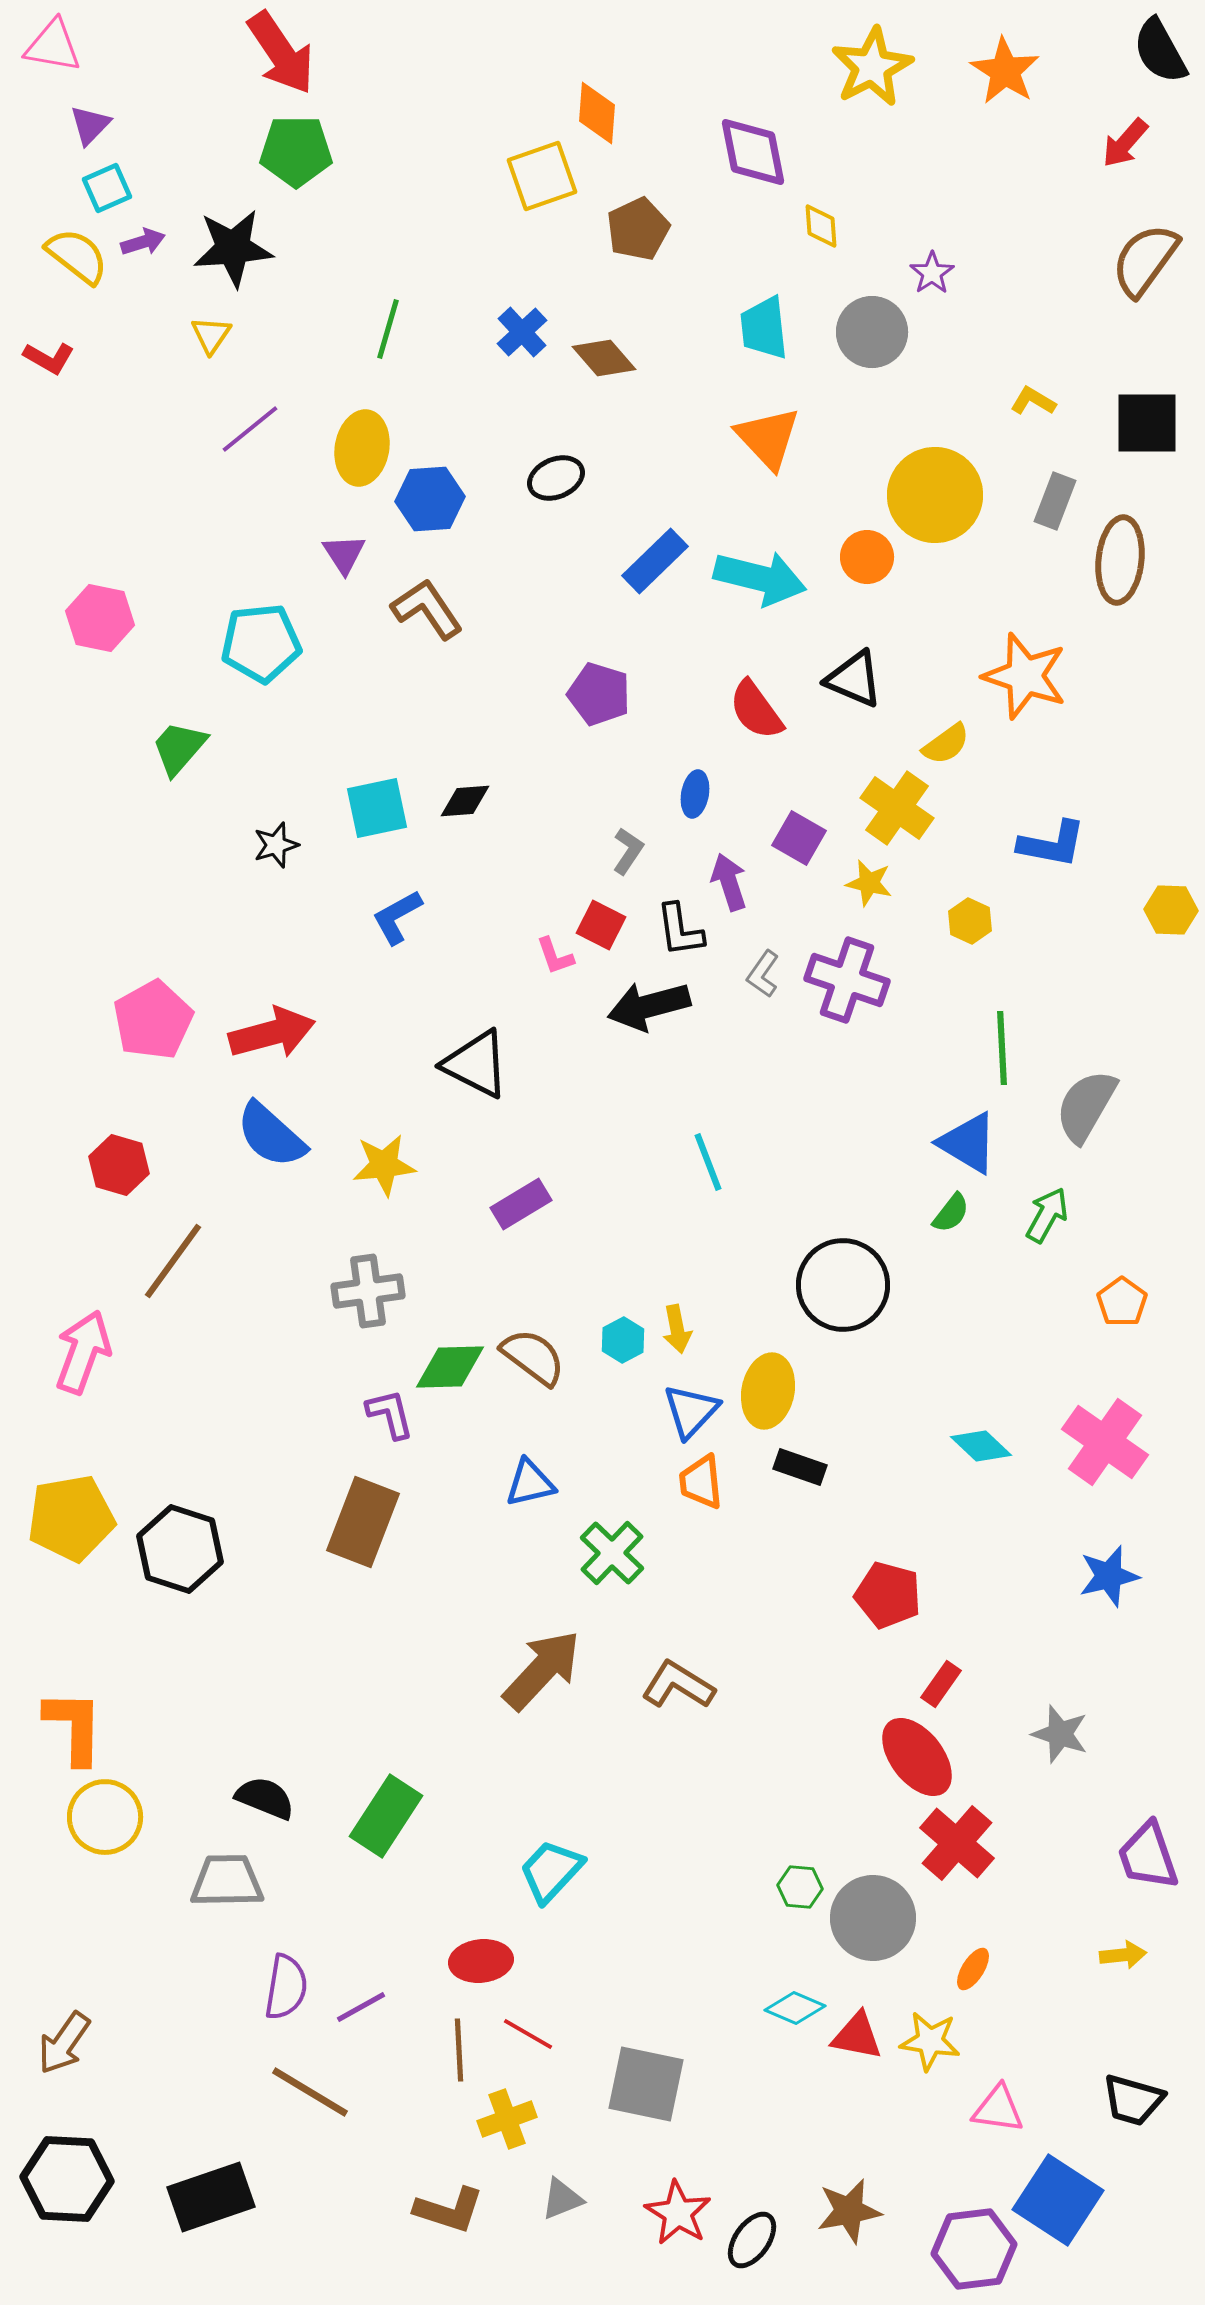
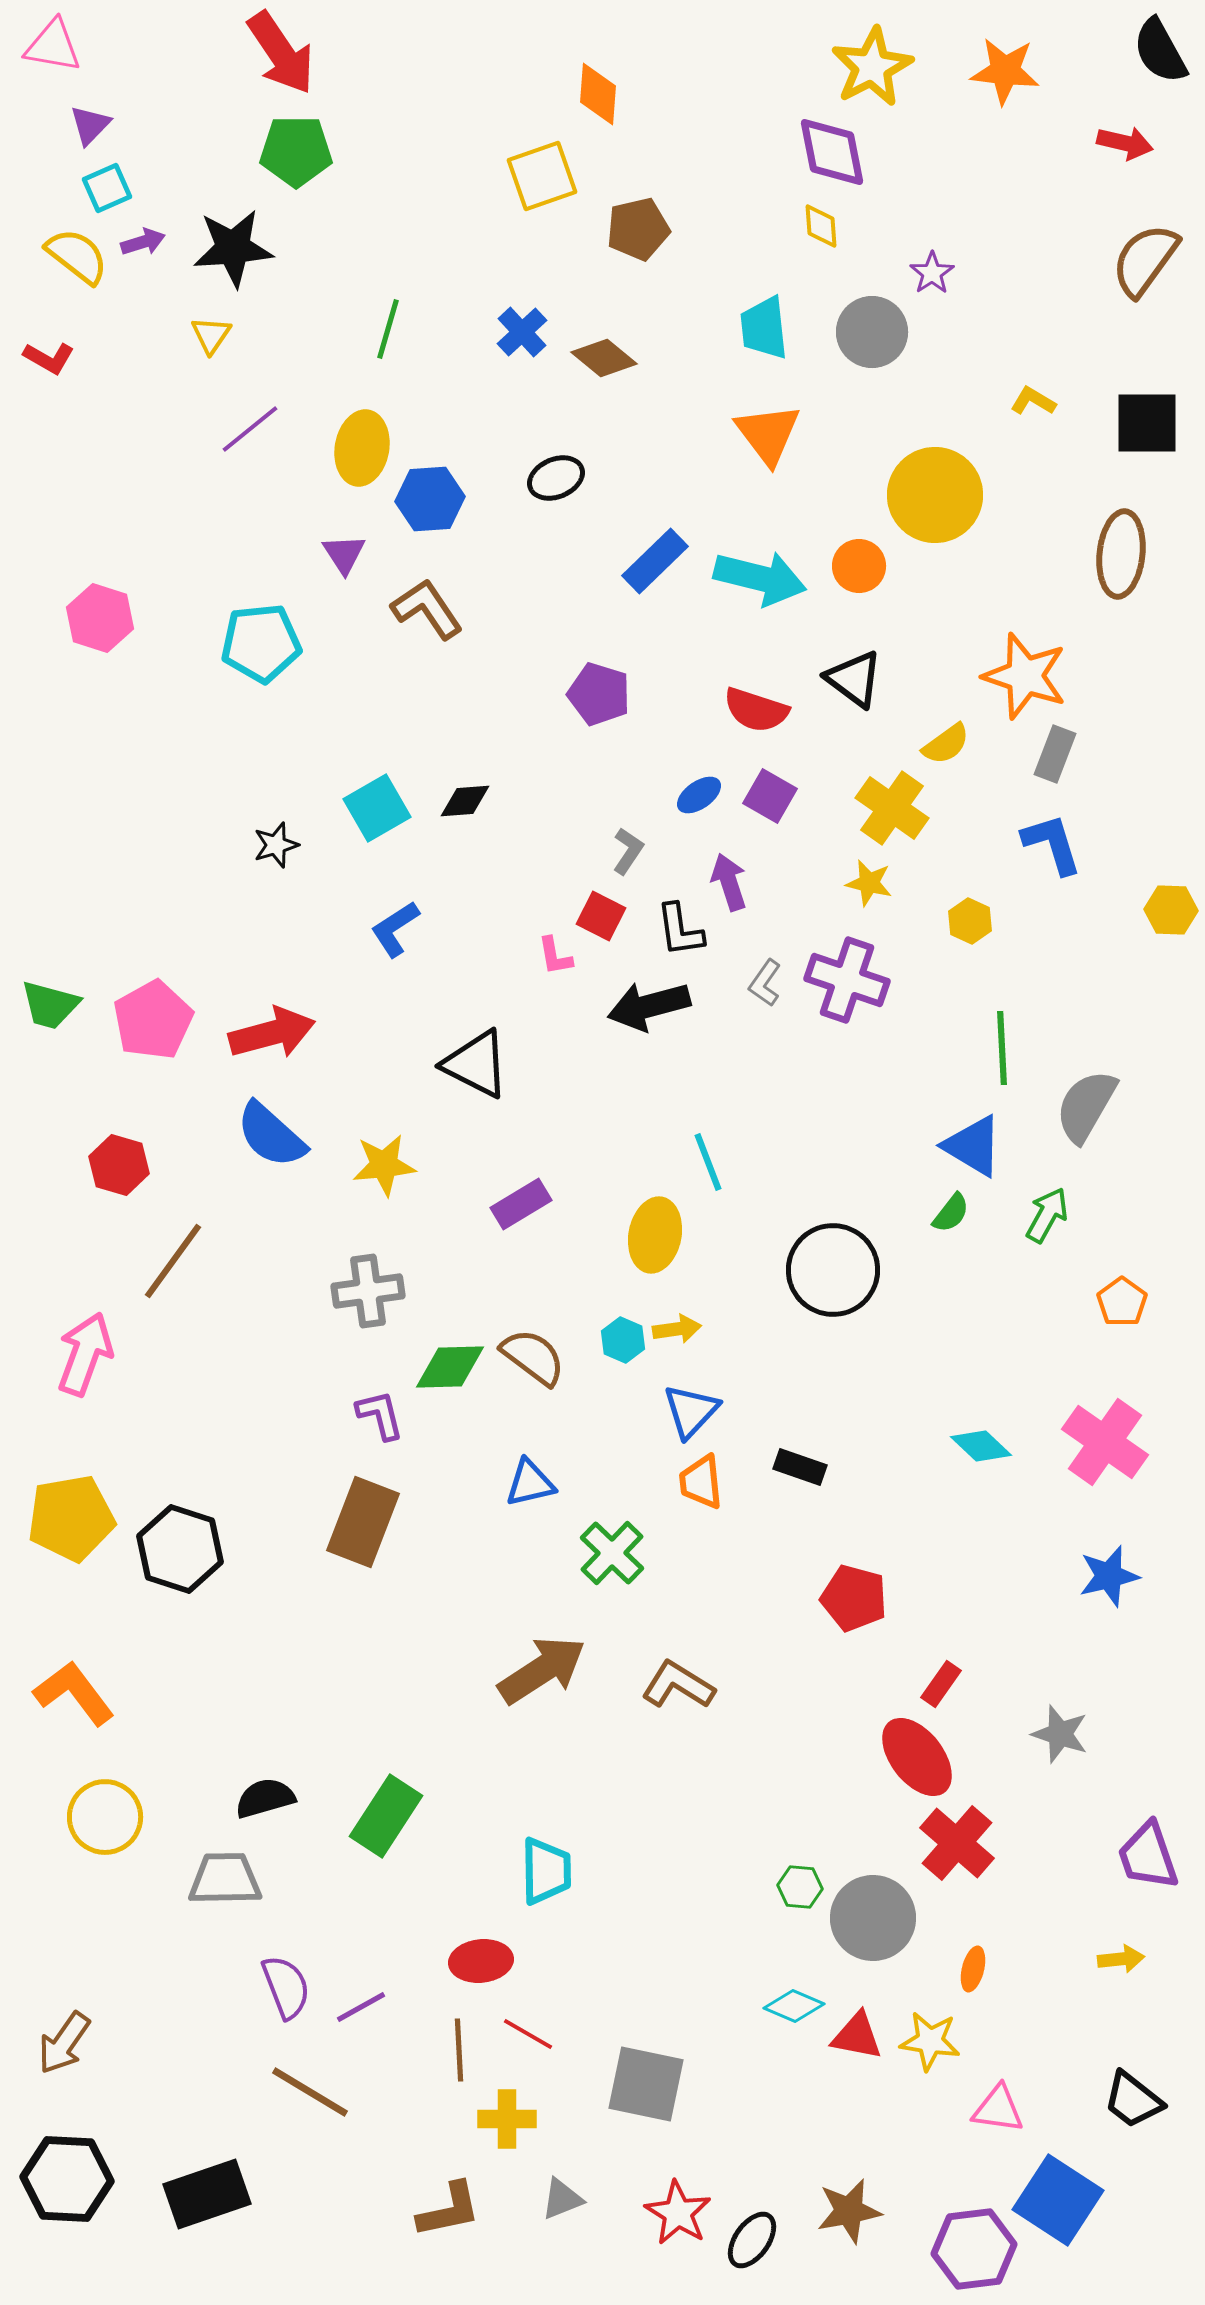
orange star at (1005, 71): rotated 26 degrees counterclockwise
orange diamond at (597, 113): moved 1 px right, 19 px up
red arrow at (1125, 143): rotated 118 degrees counterclockwise
purple diamond at (753, 152): moved 79 px right
brown pentagon at (638, 229): rotated 12 degrees clockwise
brown diamond at (604, 358): rotated 10 degrees counterclockwise
orange triangle at (768, 438): moved 4 px up; rotated 6 degrees clockwise
gray rectangle at (1055, 501): moved 253 px down
orange circle at (867, 557): moved 8 px left, 9 px down
brown ellipse at (1120, 560): moved 1 px right, 6 px up
pink hexagon at (100, 618): rotated 6 degrees clockwise
black triangle at (854, 679): rotated 14 degrees clockwise
red semicircle at (756, 710): rotated 36 degrees counterclockwise
green trapezoid at (179, 748): moved 129 px left, 257 px down; rotated 116 degrees counterclockwise
blue ellipse at (695, 794): moved 4 px right, 1 px down; rotated 45 degrees clockwise
cyan square at (377, 808): rotated 18 degrees counterclockwise
yellow cross at (897, 808): moved 5 px left
purple square at (799, 838): moved 29 px left, 42 px up
blue L-shape at (1052, 844): rotated 118 degrees counterclockwise
blue L-shape at (397, 917): moved 2 px left, 12 px down; rotated 4 degrees counterclockwise
red square at (601, 925): moved 9 px up
pink L-shape at (555, 956): rotated 9 degrees clockwise
gray L-shape at (763, 974): moved 2 px right, 9 px down
blue triangle at (968, 1143): moved 5 px right, 3 px down
black circle at (843, 1285): moved 10 px left, 15 px up
yellow arrow at (677, 1329): rotated 87 degrees counterclockwise
cyan hexagon at (623, 1340): rotated 9 degrees counterclockwise
pink arrow at (83, 1352): moved 2 px right, 2 px down
yellow ellipse at (768, 1391): moved 113 px left, 156 px up
purple L-shape at (390, 1414): moved 10 px left, 1 px down
red pentagon at (888, 1595): moved 34 px left, 3 px down
brown arrow at (542, 1670): rotated 14 degrees clockwise
orange L-shape at (74, 1727): moved 34 px up; rotated 38 degrees counterclockwise
black semicircle at (265, 1798): rotated 38 degrees counterclockwise
cyan trapezoid at (551, 1871): moved 5 px left; rotated 136 degrees clockwise
gray trapezoid at (227, 1881): moved 2 px left, 2 px up
yellow arrow at (1123, 1955): moved 2 px left, 4 px down
orange ellipse at (973, 1969): rotated 18 degrees counterclockwise
purple semicircle at (286, 1987): rotated 30 degrees counterclockwise
cyan diamond at (795, 2008): moved 1 px left, 2 px up
black trapezoid at (1133, 2100): rotated 22 degrees clockwise
yellow cross at (507, 2119): rotated 20 degrees clockwise
black rectangle at (211, 2197): moved 4 px left, 3 px up
brown L-shape at (449, 2210): rotated 30 degrees counterclockwise
